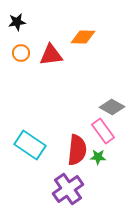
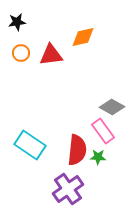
orange diamond: rotated 15 degrees counterclockwise
